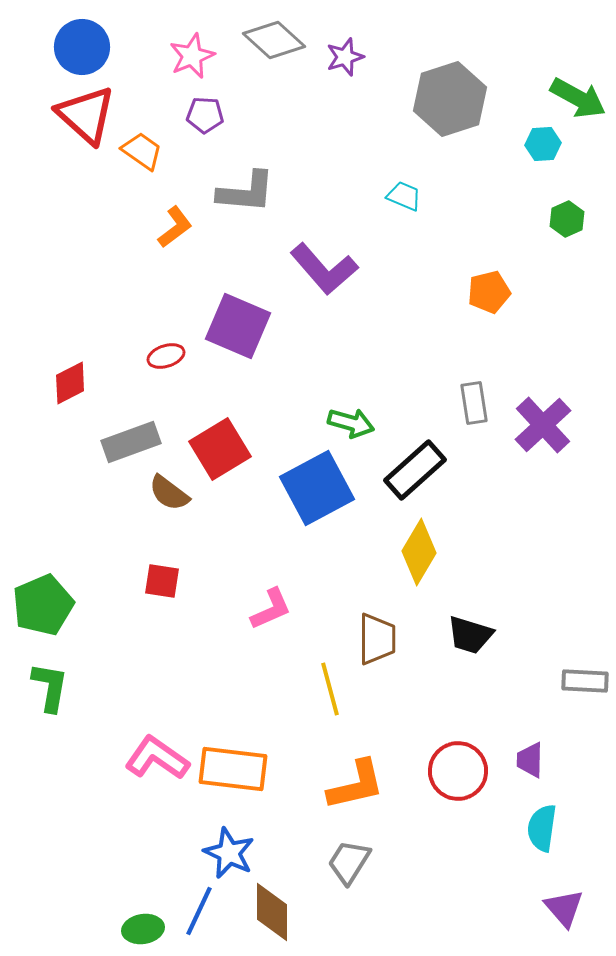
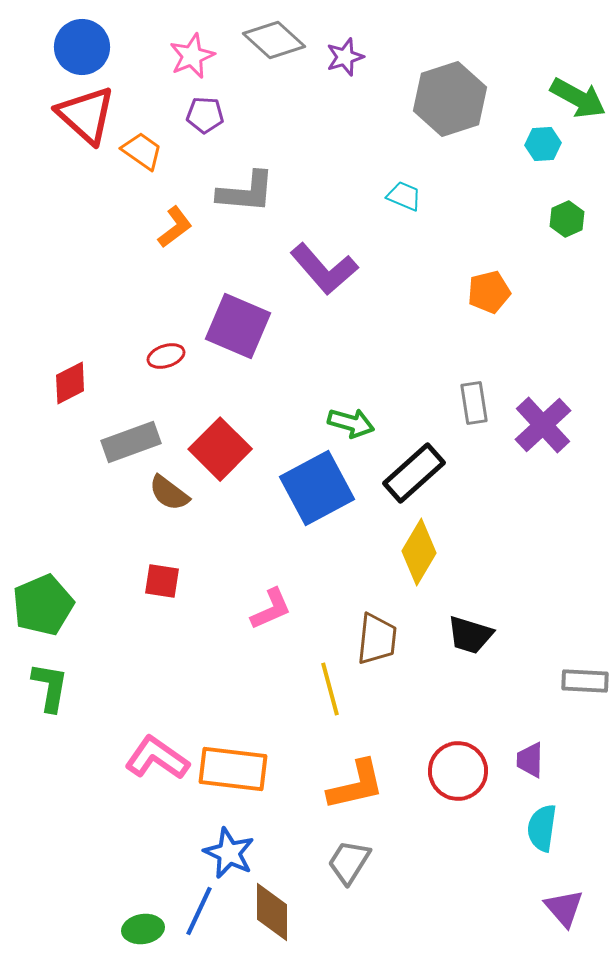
red square at (220, 449): rotated 14 degrees counterclockwise
black rectangle at (415, 470): moved 1 px left, 3 px down
brown trapezoid at (377, 639): rotated 6 degrees clockwise
